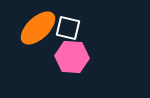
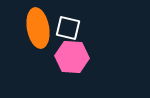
orange ellipse: rotated 57 degrees counterclockwise
